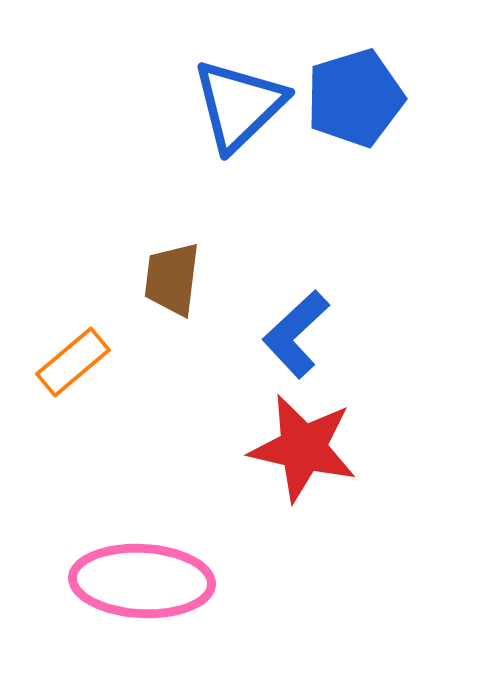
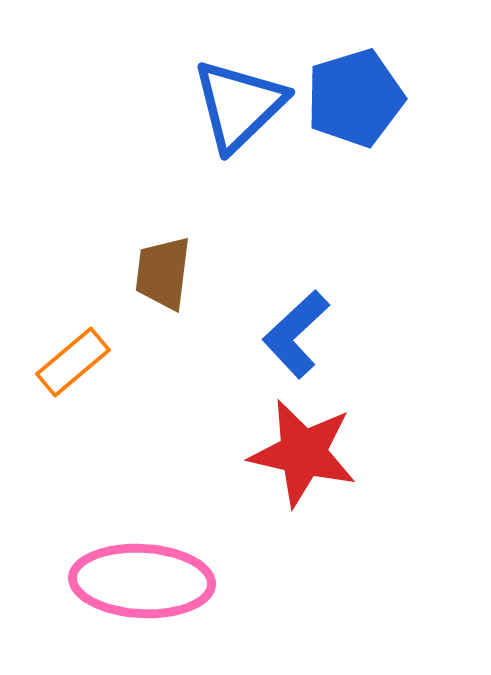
brown trapezoid: moved 9 px left, 6 px up
red star: moved 5 px down
